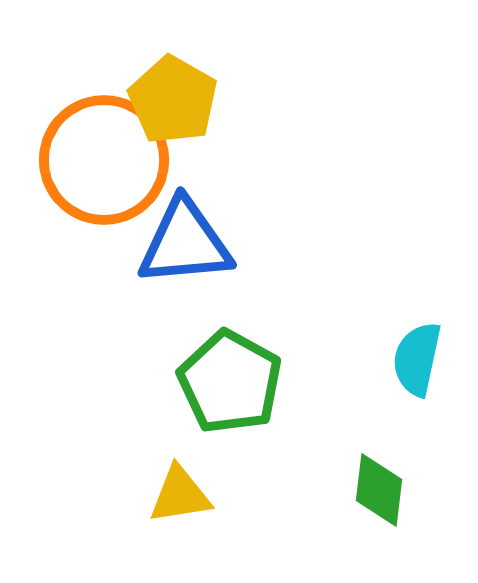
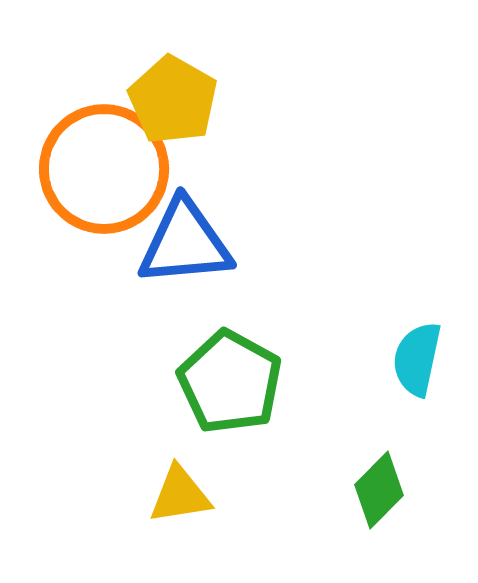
orange circle: moved 9 px down
green diamond: rotated 38 degrees clockwise
